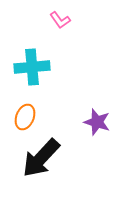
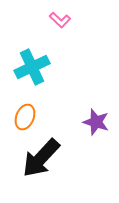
pink L-shape: rotated 10 degrees counterclockwise
cyan cross: rotated 20 degrees counterclockwise
purple star: moved 1 px left
